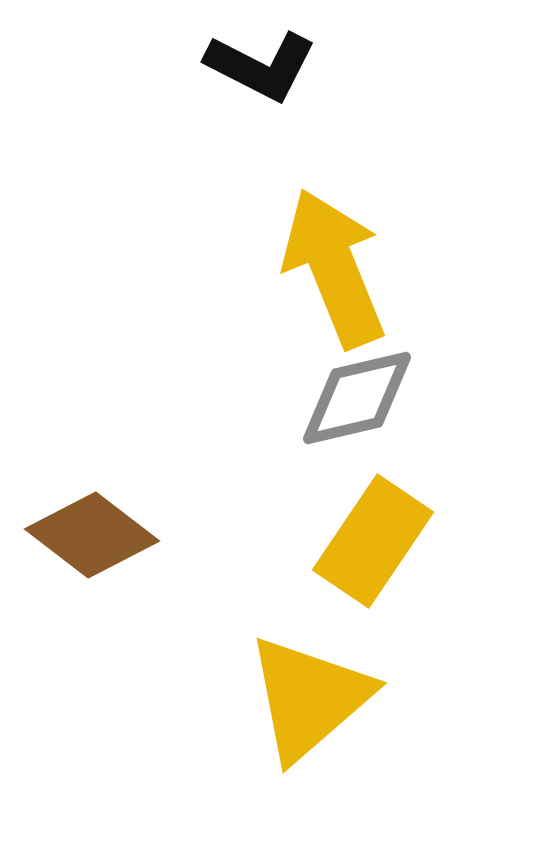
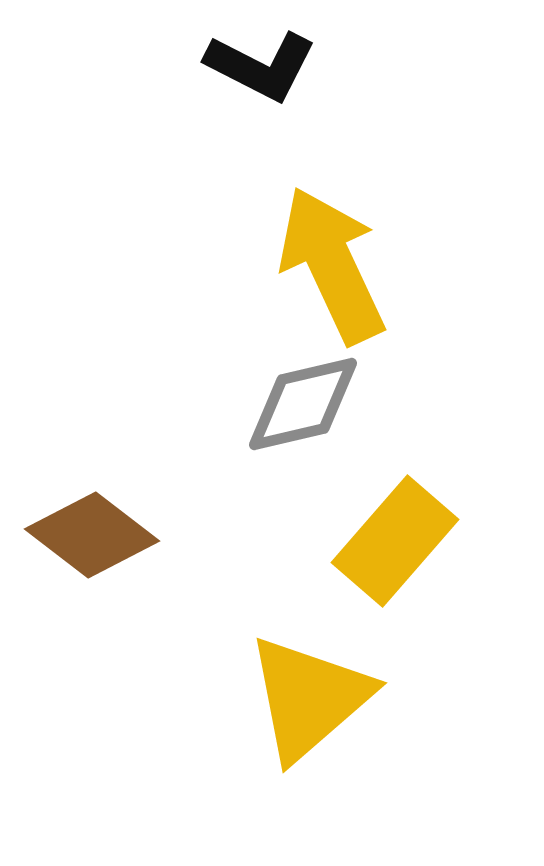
yellow arrow: moved 2 px left, 3 px up; rotated 3 degrees counterclockwise
gray diamond: moved 54 px left, 6 px down
yellow rectangle: moved 22 px right; rotated 7 degrees clockwise
